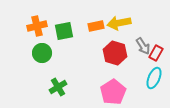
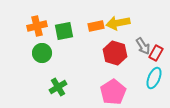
yellow arrow: moved 1 px left
